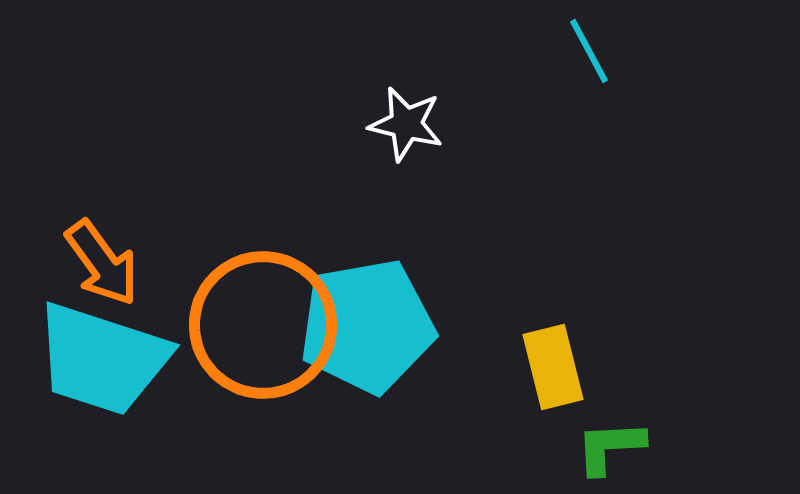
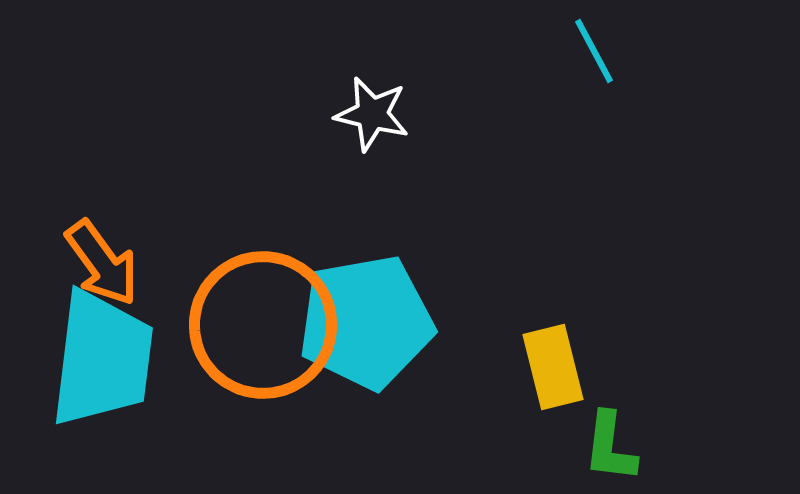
cyan line: moved 5 px right
white star: moved 34 px left, 10 px up
cyan pentagon: moved 1 px left, 4 px up
cyan trapezoid: rotated 101 degrees counterclockwise
green L-shape: rotated 80 degrees counterclockwise
